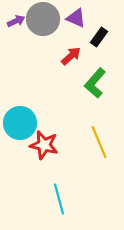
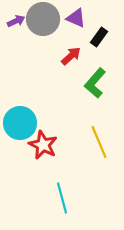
red star: moved 1 px left; rotated 12 degrees clockwise
cyan line: moved 3 px right, 1 px up
